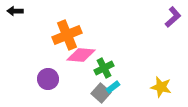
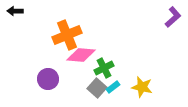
yellow star: moved 19 px left
gray square: moved 4 px left, 5 px up
